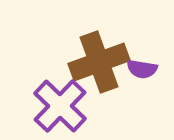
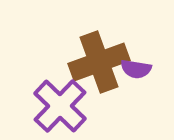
purple semicircle: moved 6 px left
